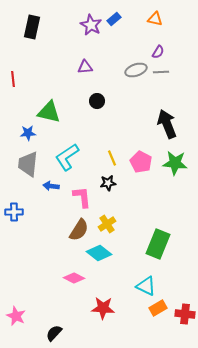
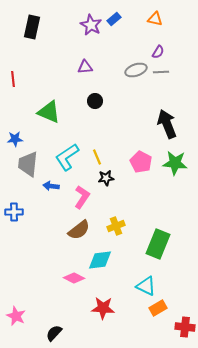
black circle: moved 2 px left
green triangle: rotated 10 degrees clockwise
blue star: moved 13 px left, 6 px down
yellow line: moved 15 px left, 1 px up
black star: moved 2 px left, 5 px up
pink L-shape: rotated 40 degrees clockwise
yellow cross: moved 9 px right, 2 px down; rotated 12 degrees clockwise
brown semicircle: rotated 20 degrees clockwise
cyan diamond: moved 1 px right, 7 px down; rotated 45 degrees counterclockwise
red cross: moved 13 px down
